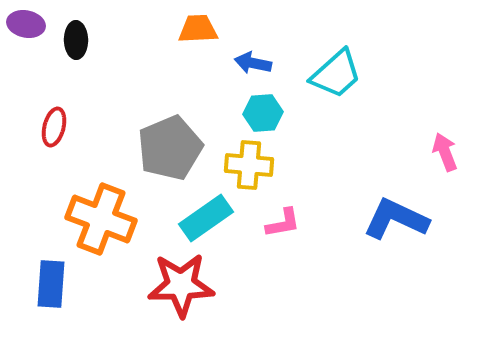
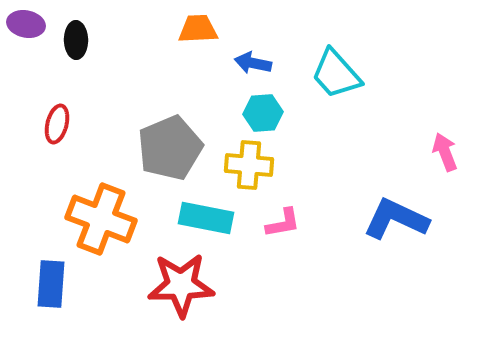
cyan trapezoid: rotated 90 degrees clockwise
red ellipse: moved 3 px right, 3 px up
cyan rectangle: rotated 46 degrees clockwise
